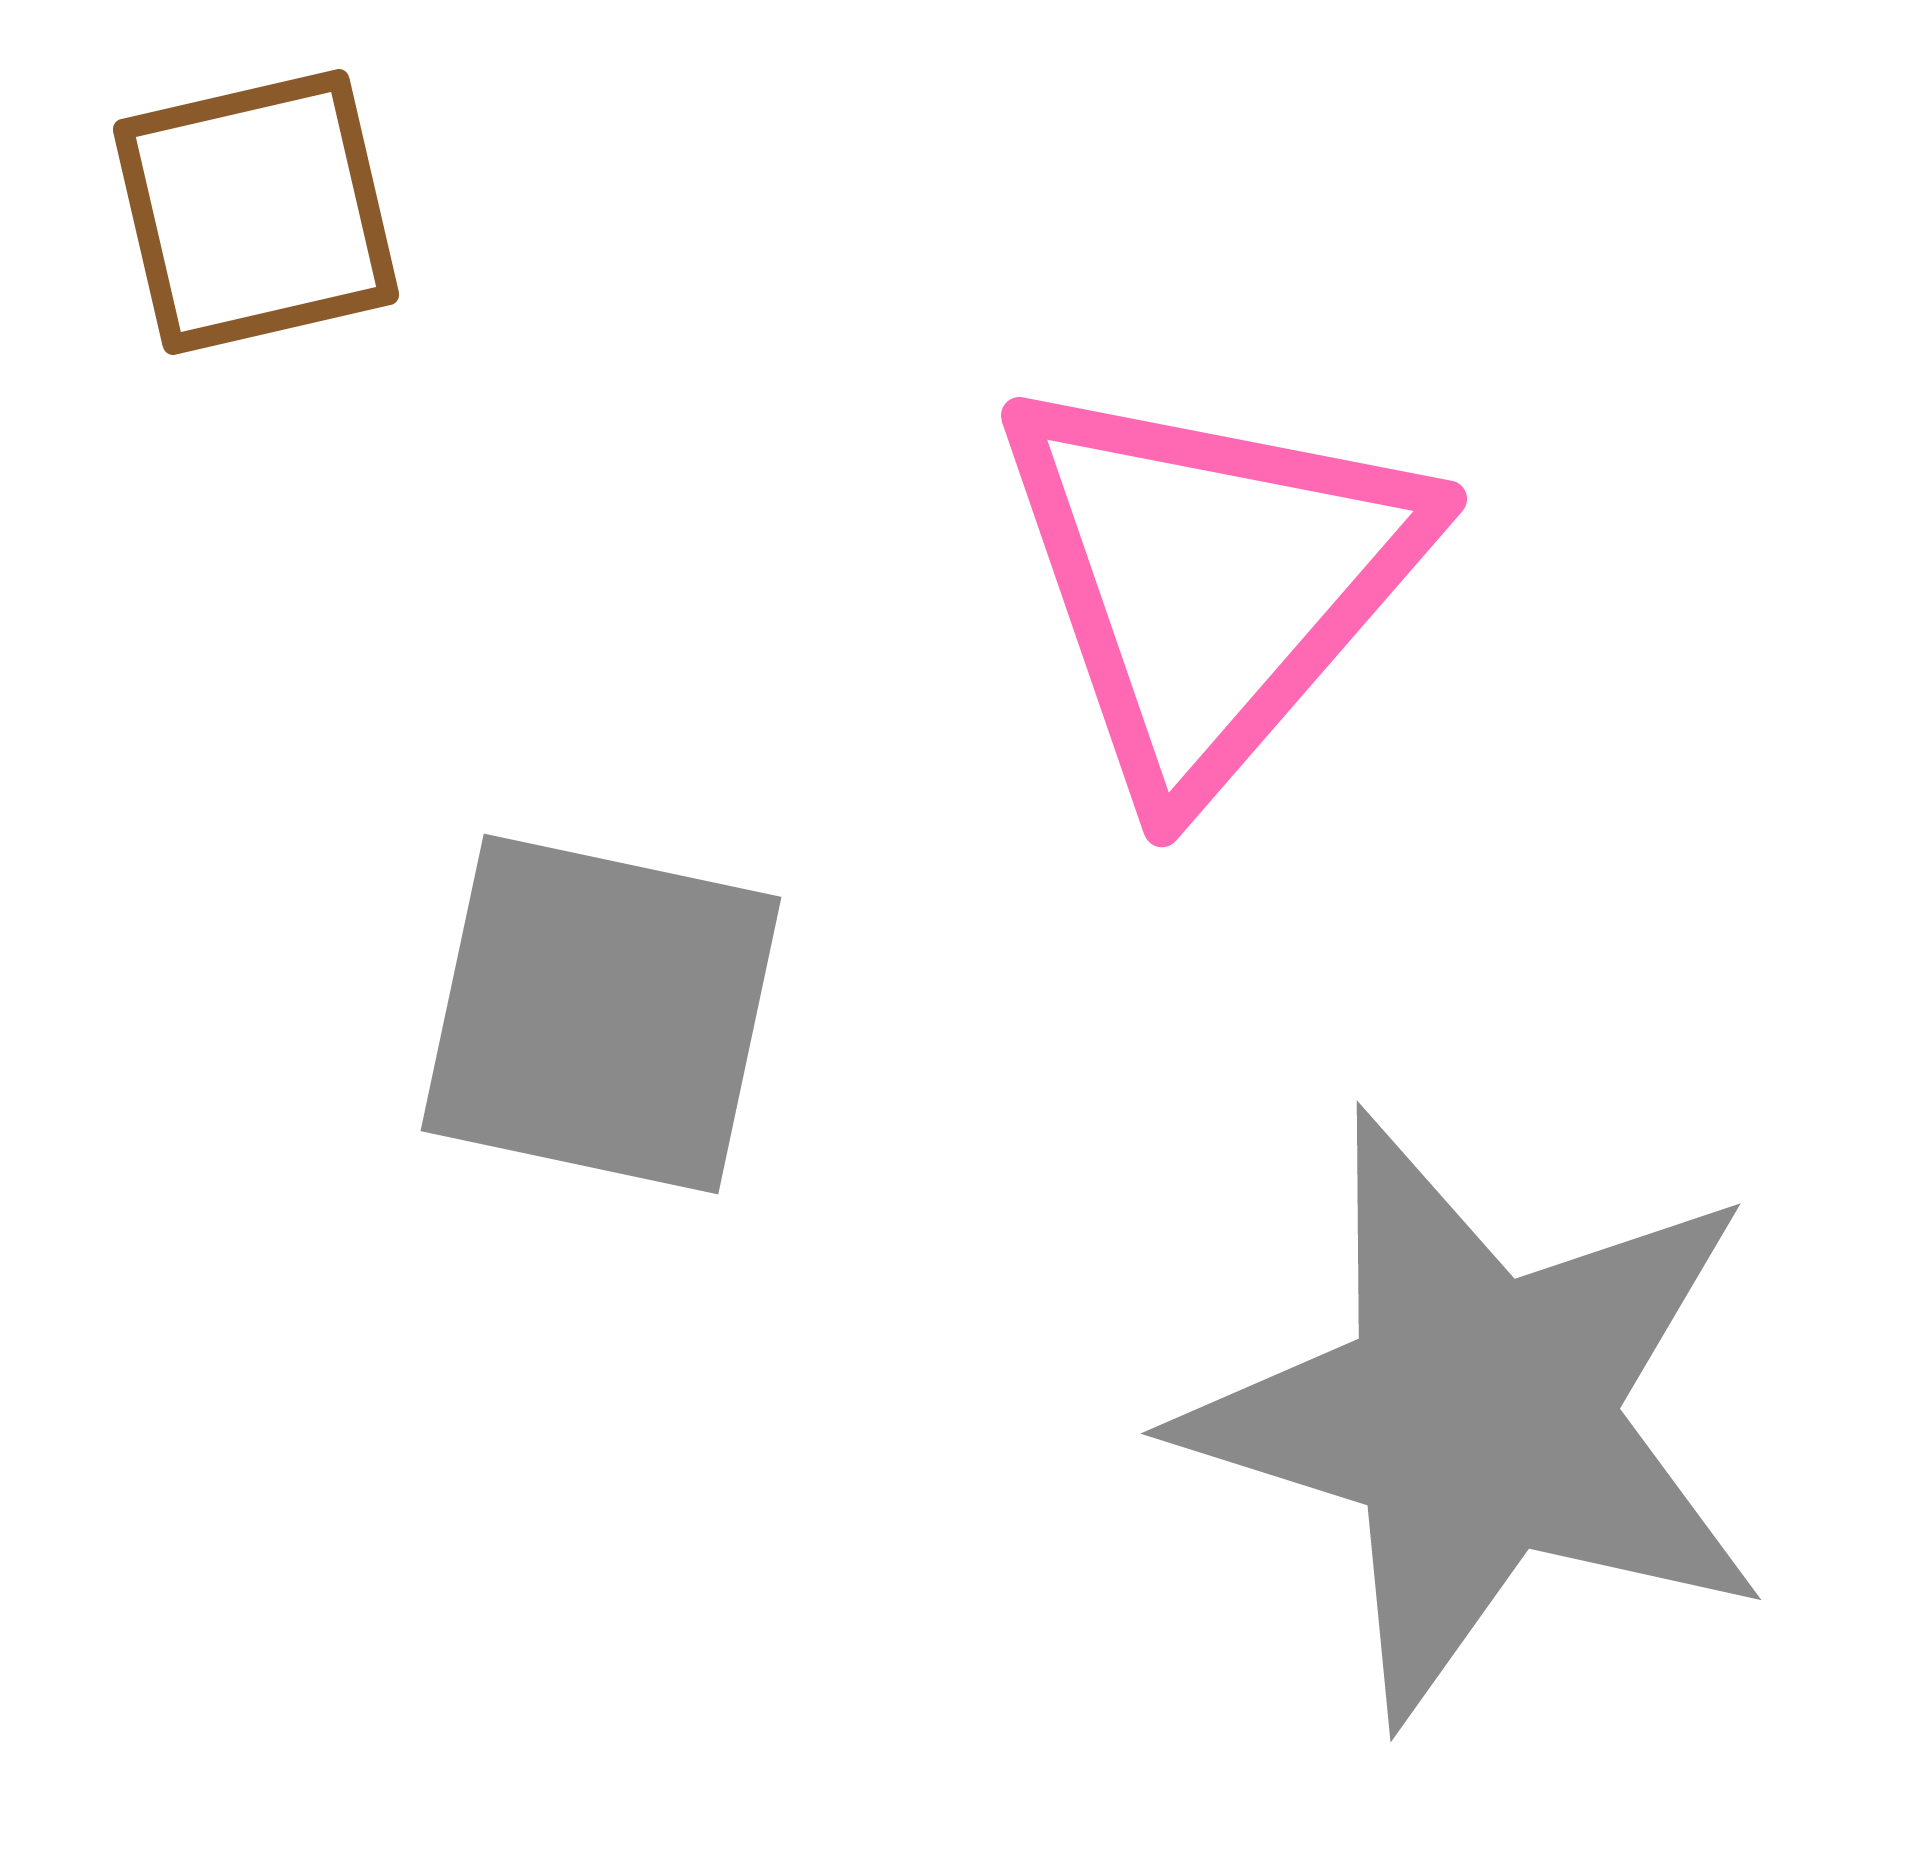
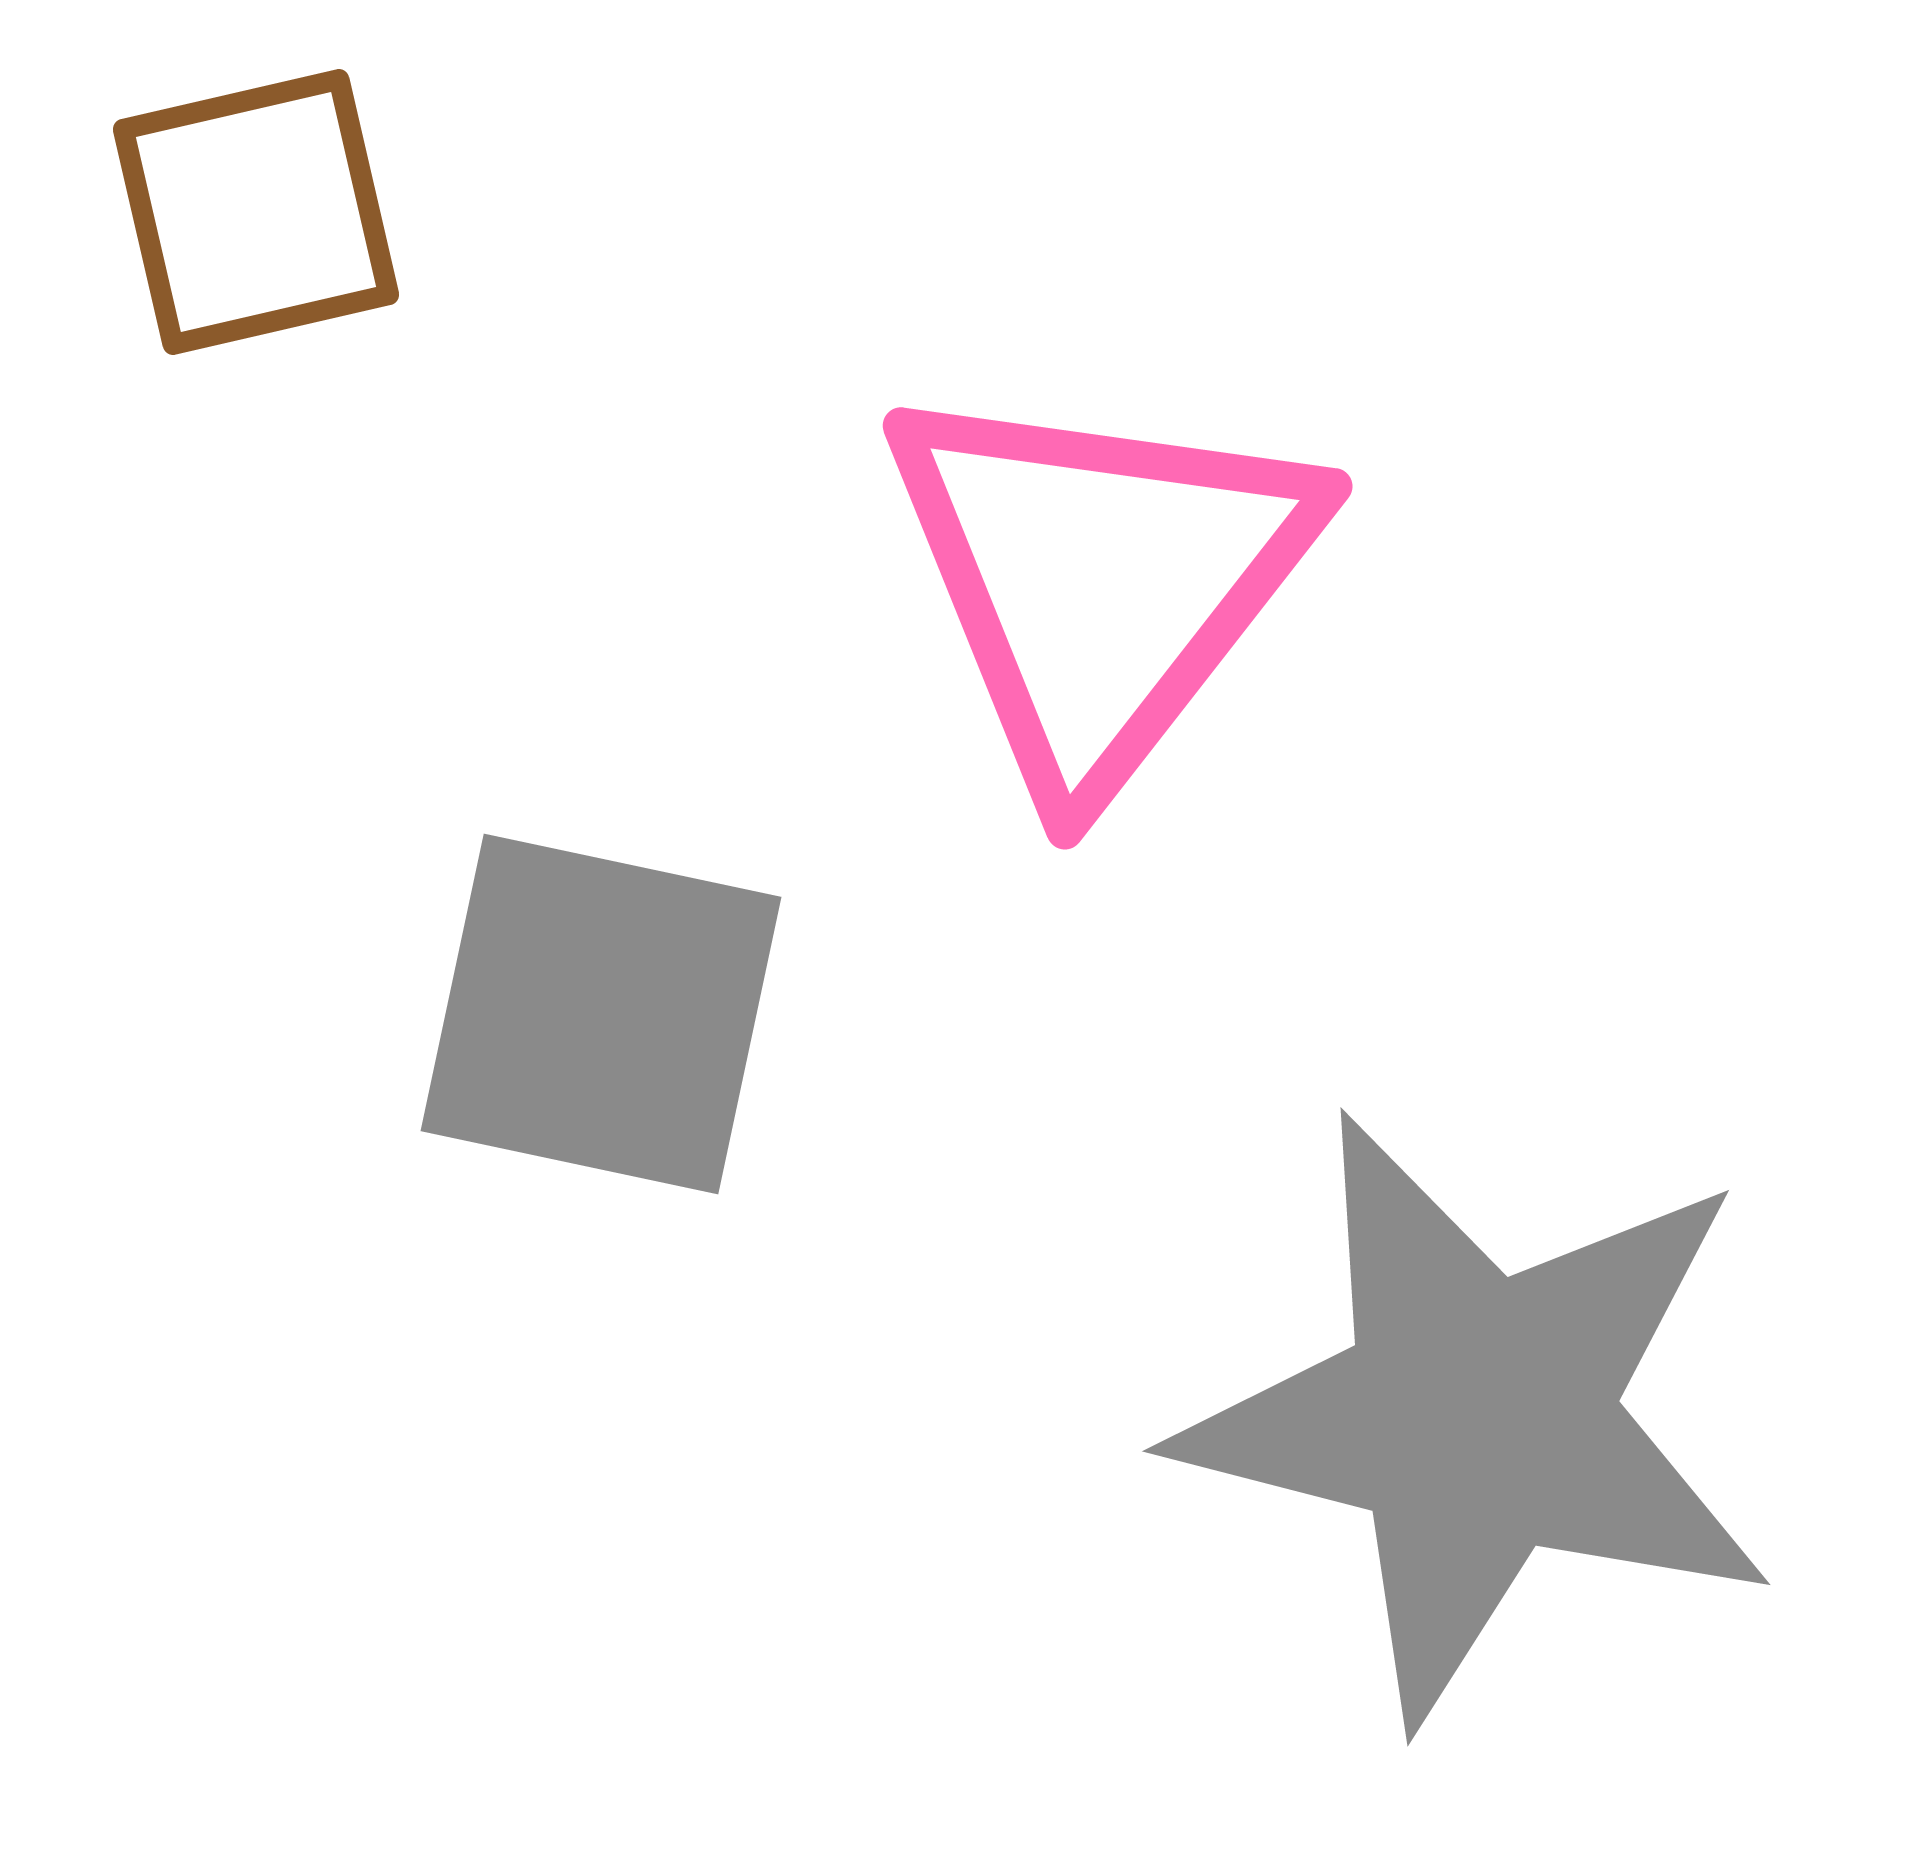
pink triangle: moved 110 px left; rotated 3 degrees counterclockwise
gray star: rotated 3 degrees counterclockwise
